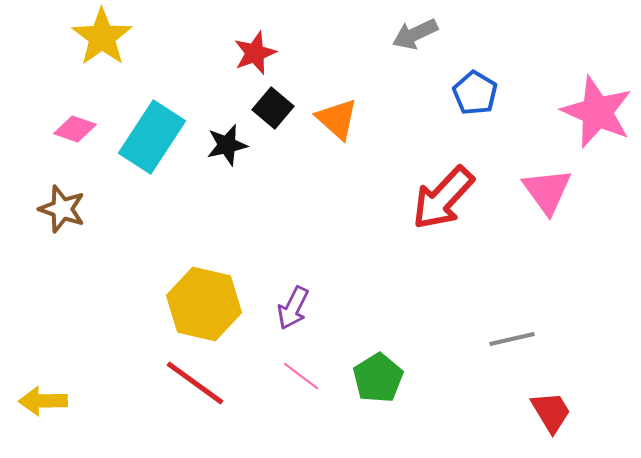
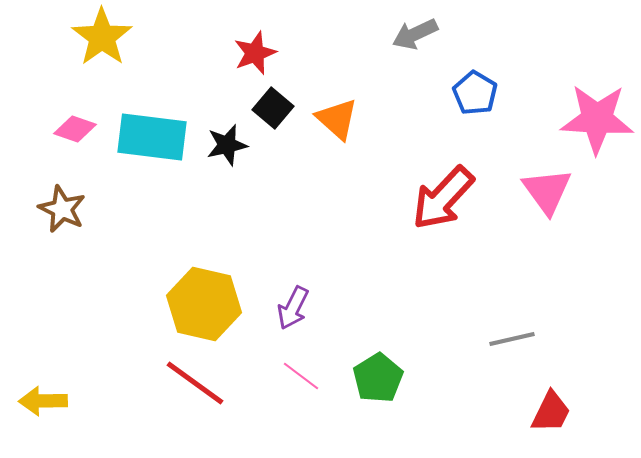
pink star: moved 7 px down; rotated 20 degrees counterclockwise
cyan rectangle: rotated 64 degrees clockwise
brown star: rotated 6 degrees clockwise
red trapezoid: rotated 57 degrees clockwise
